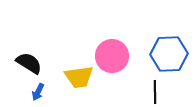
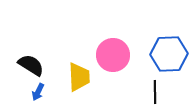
pink circle: moved 1 px right, 1 px up
black semicircle: moved 2 px right, 2 px down
yellow trapezoid: rotated 84 degrees counterclockwise
